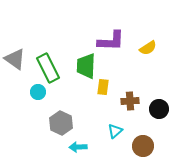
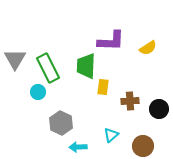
gray triangle: rotated 25 degrees clockwise
cyan triangle: moved 4 px left, 4 px down
